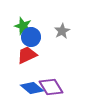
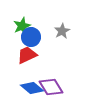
green star: moved 1 px left; rotated 30 degrees clockwise
